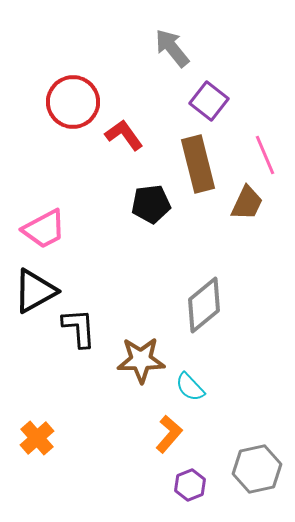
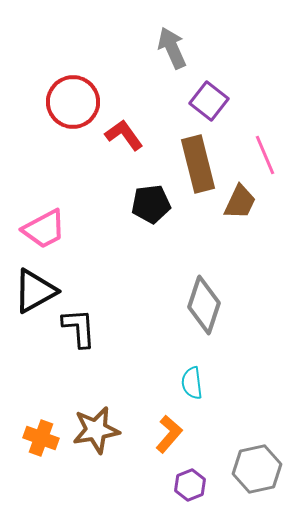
gray arrow: rotated 15 degrees clockwise
brown trapezoid: moved 7 px left, 1 px up
gray diamond: rotated 32 degrees counterclockwise
brown star: moved 45 px left, 70 px down; rotated 9 degrees counterclockwise
cyan semicircle: moved 2 px right, 4 px up; rotated 36 degrees clockwise
orange cross: moved 4 px right; rotated 28 degrees counterclockwise
